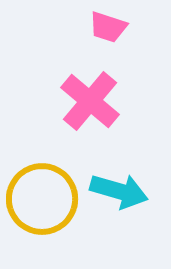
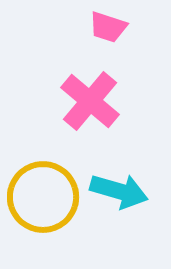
yellow circle: moved 1 px right, 2 px up
